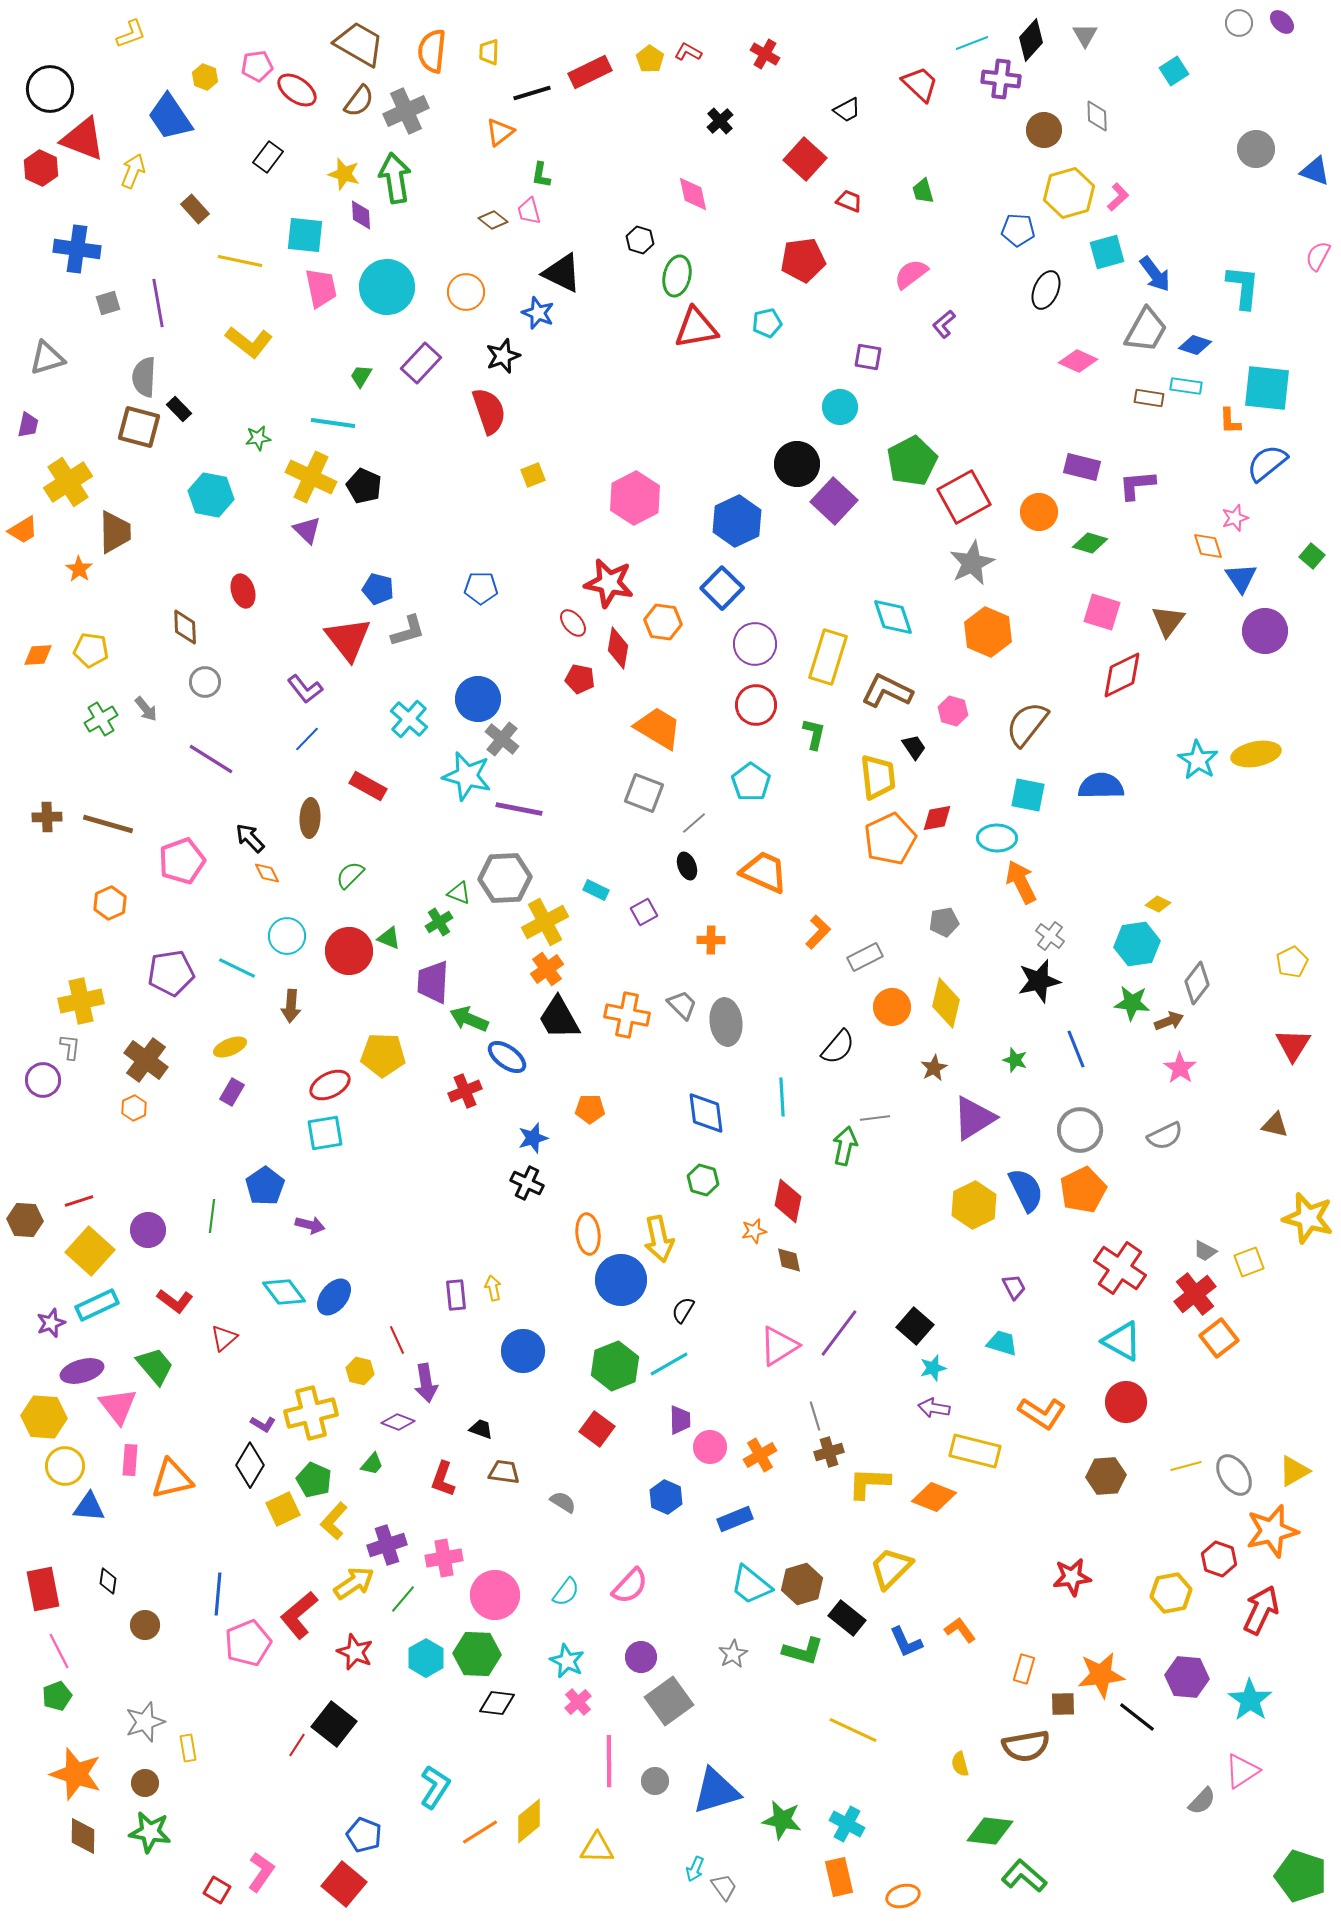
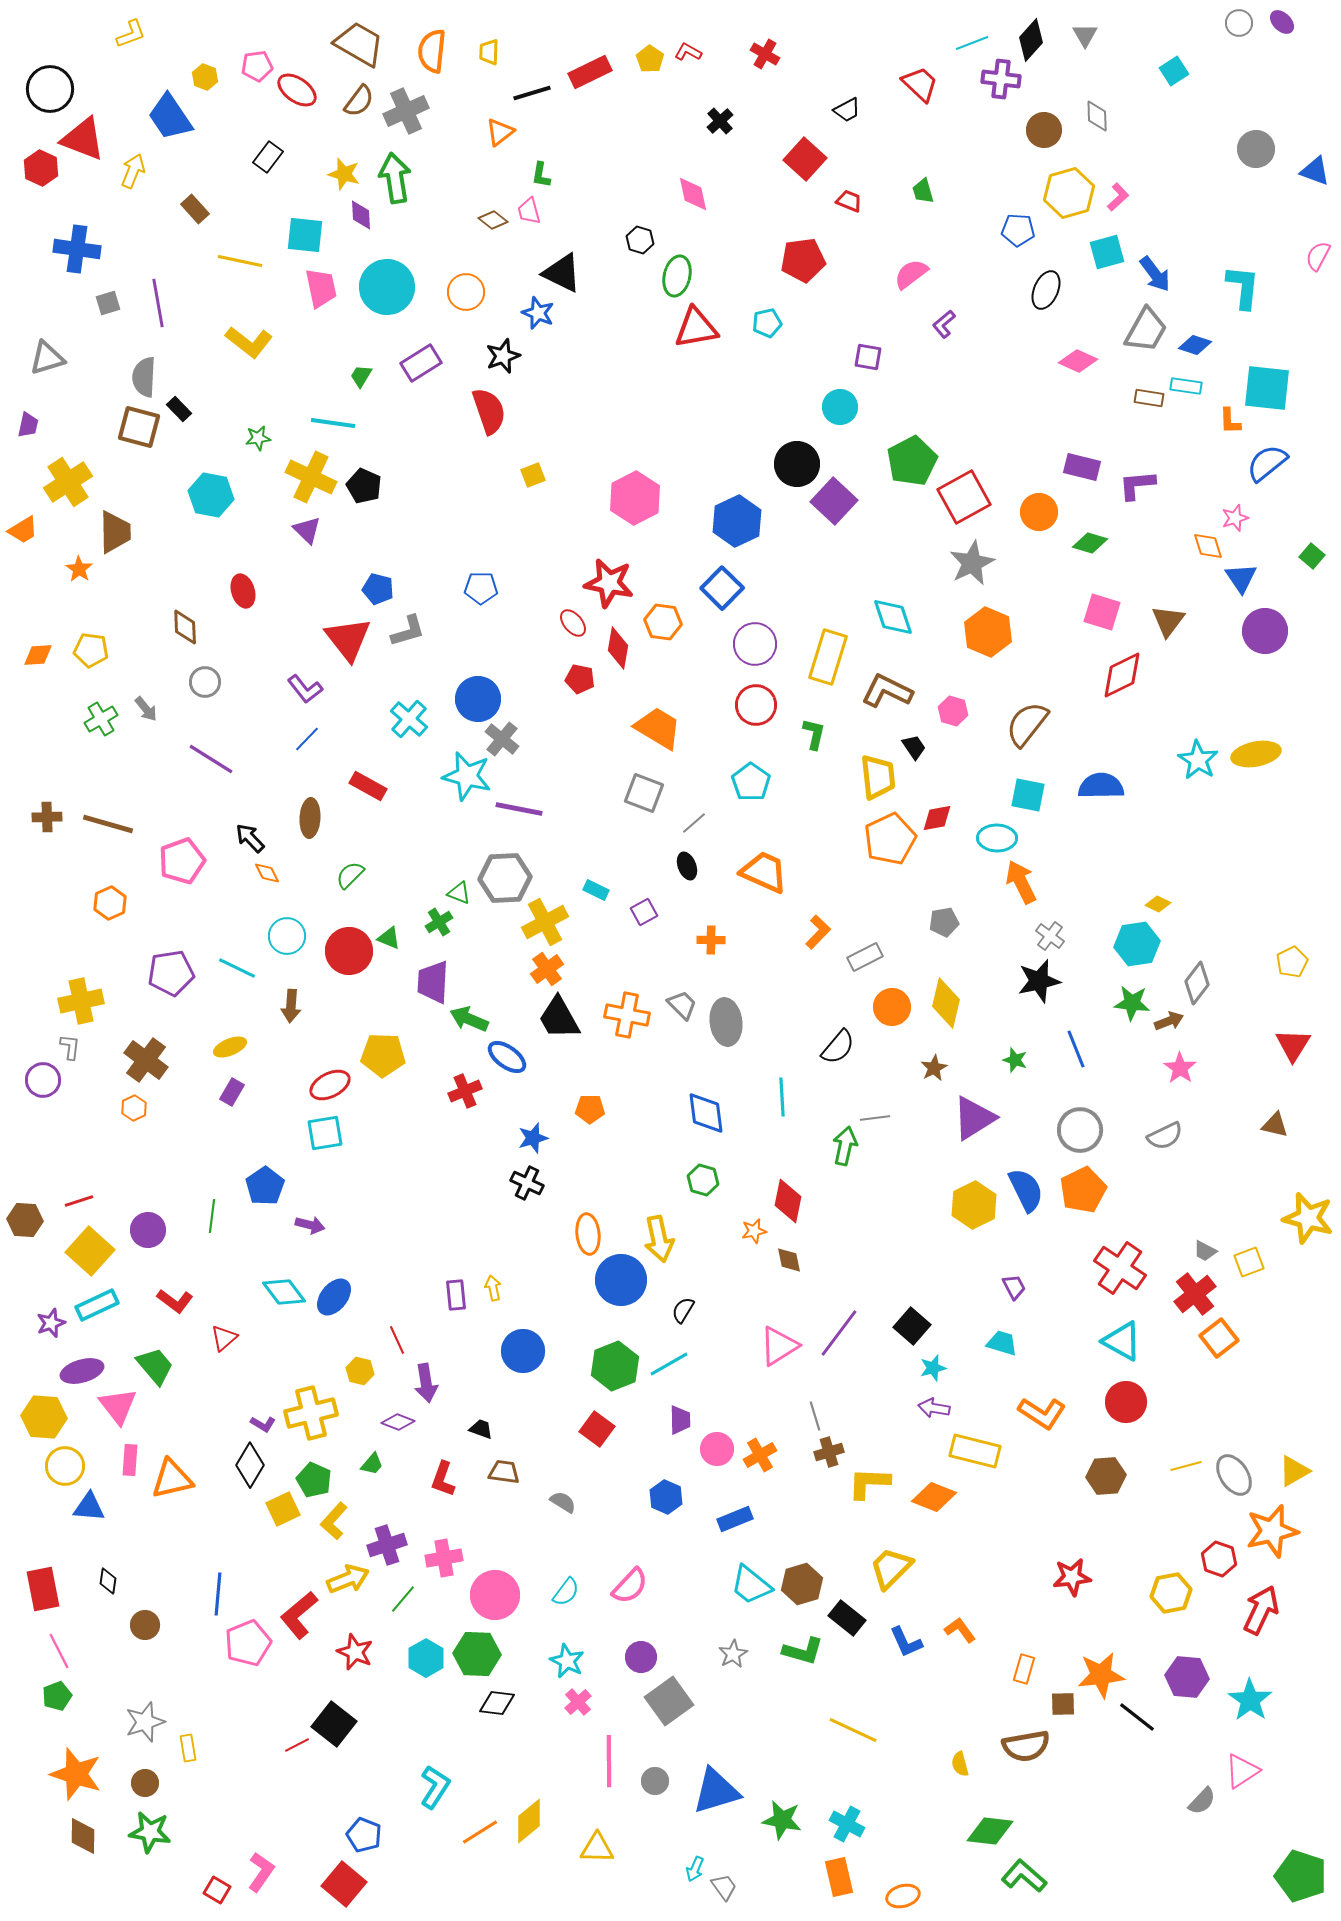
purple rectangle at (421, 363): rotated 15 degrees clockwise
black square at (915, 1326): moved 3 px left
pink circle at (710, 1447): moved 7 px right, 2 px down
yellow arrow at (354, 1583): moved 6 px left, 4 px up; rotated 12 degrees clockwise
red line at (297, 1745): rotated 30 degrees clockwise
